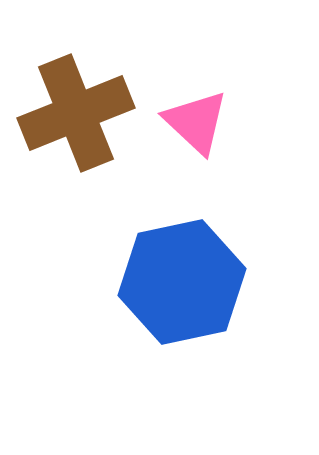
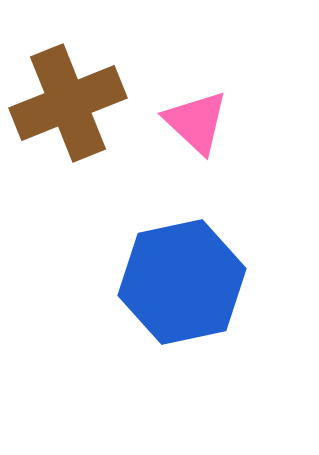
brown cross: moved 8 px left, 10 px up
